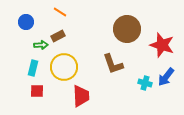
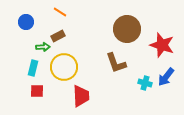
green arrow: moved 2 px right, 2 px down
brown L-shape: moved 3 px right, 1 px up
